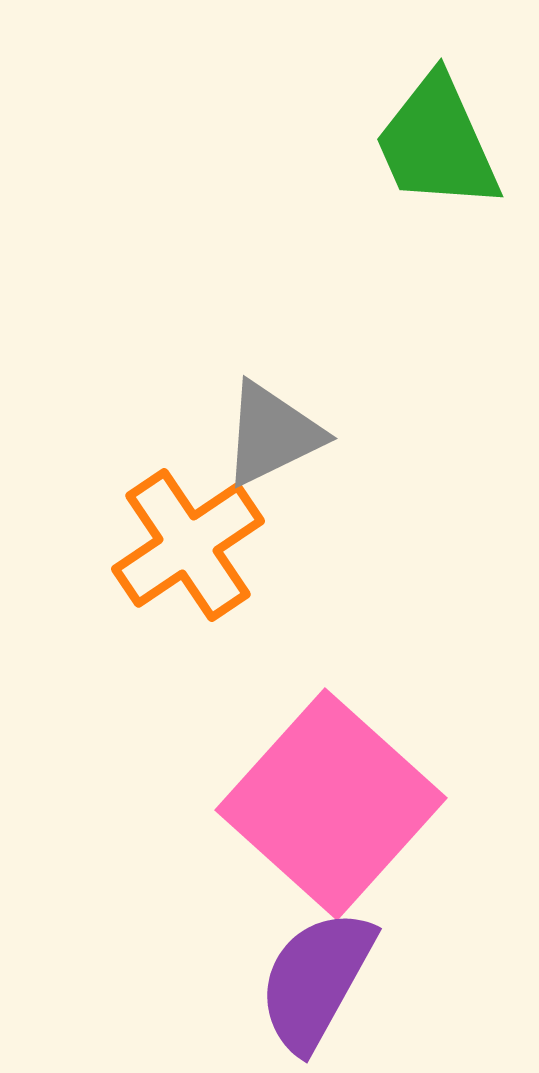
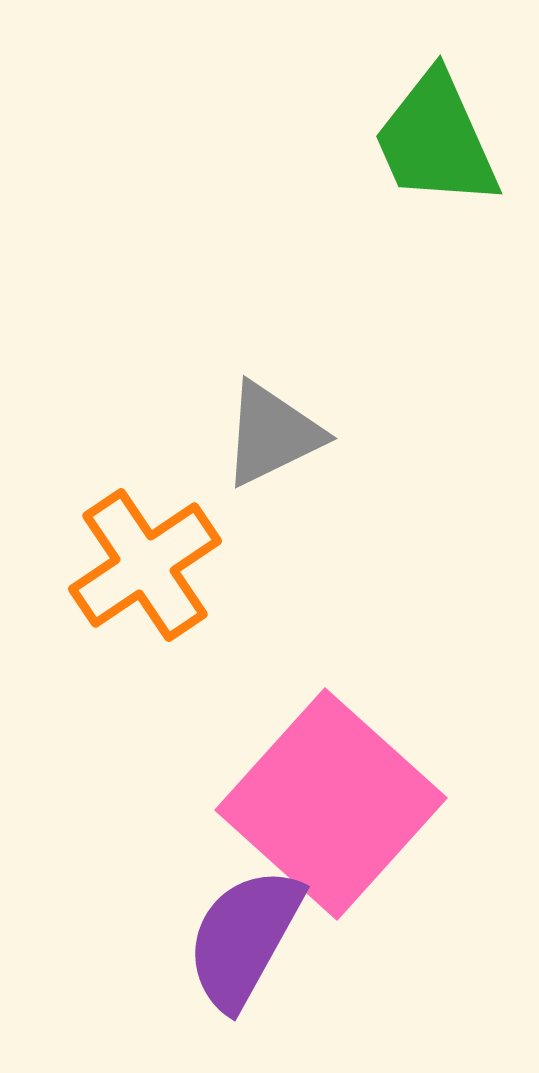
green trapezoid: moved 1 px left, 3 px up
orange cross: moved 43 px left, 20 px down
purple semicircle: moved 72 px left, 42 px up
